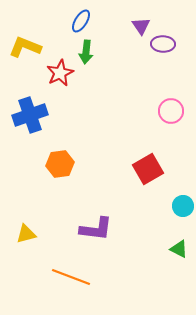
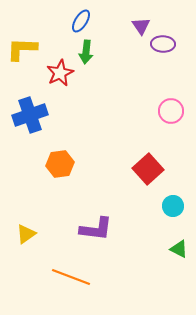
yellow L-shape: moved 3 px left, 2 px down; rotated 20 degrees counterclockwise
red square: rotated 12 degrees counterclockwise
cyan circle: moved 10 px left
yellow triangle: rotated 20 degrees counterclockwise
